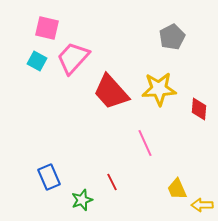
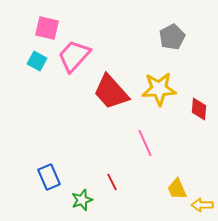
pink trapezoid: moved 1 px right, 2 px up
